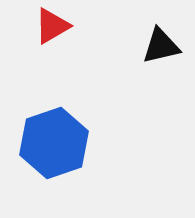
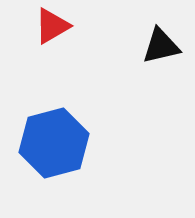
blue hexagon: rotated 4 degrees clockwise
